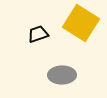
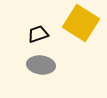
gray ellipse: moved 21 px left, 10 px up; rotated 8 degrees clockwise
